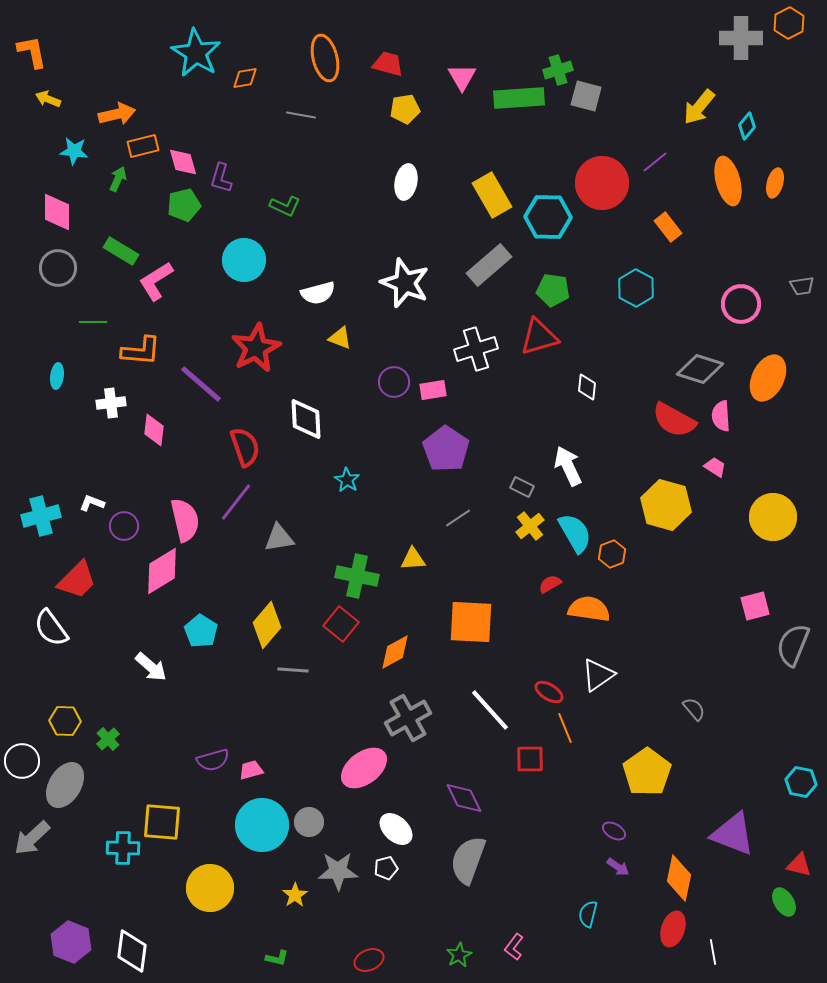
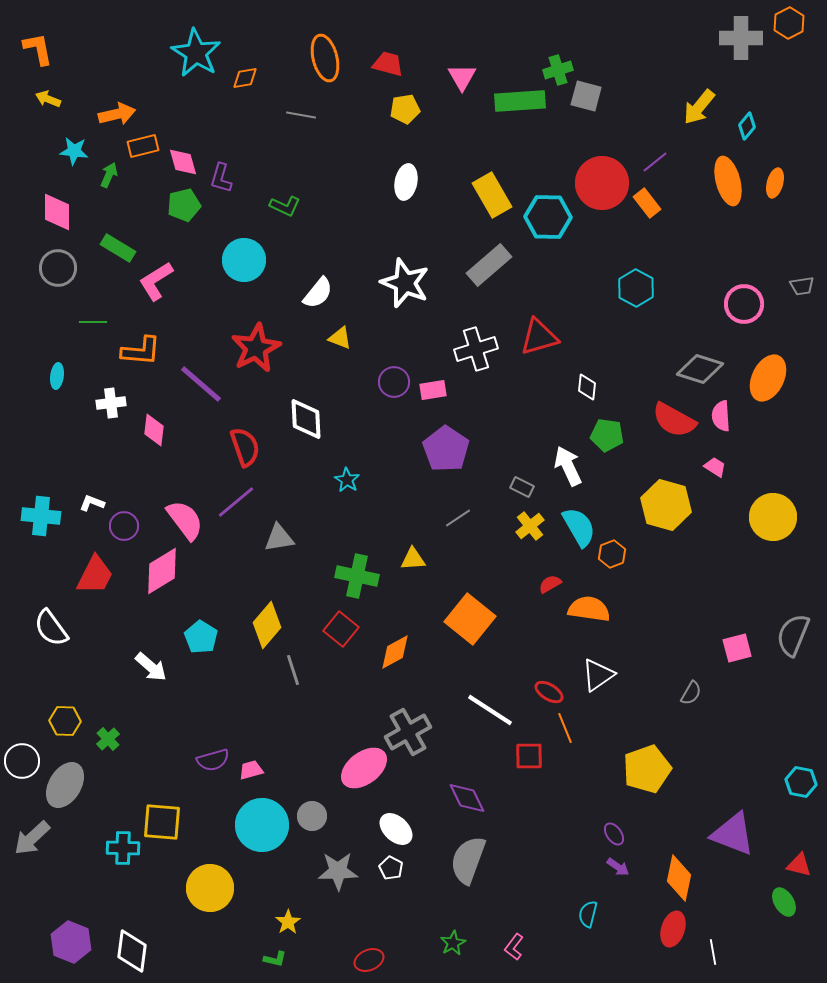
orange L-shape at (32, 52): moved 6 px right, 3 px up
green rectangle at (519, 98): moved 1 px right, 3 px down
green arrow at (118, 179): moved 9 px left, 4 px up
orange rectangle at (668, 227): moved 21 px left, 24 px up
green rectangle at (121, 251): moved 3 px left, 3 px up
green pentagon at (553, 290): moved 54 px right, 145 px down
white semicircle at (318, 293): rotated 36 degrees counterclockwise
pink circle at (741, 304): moved 3 px right
purple line at (236, 502): rotated 12 degrees clockwise
cyan cross at (41, 516): rotated 21 degrees clockwise
pink semicircle at (185, 520): rotated 24 degrees counterclockwise
cyan semicircle at (575, 533): moved 4 px right, 6 px up
red trapezoid at (77, 580): moved 18 px right, 5 px up; rotated 18 degrees counterclockwise
pink square at (755, 606): moved 18 px left, 42 px down
orange square at (471, 622): moved 1 px left, 3 px up; rotated 36 degrees clockwise
red square at (341, 624): moved 5 px down
cyan pentagon at (201, 631): moved 6 px down
gray semicircle at (793, 645): moved 10 px up
gray line at (293, 670): rotated 68 degrees clockwise
gray semicircle at (694, 709): moved 3 px left, 16 px up; rotated 70 degrees clockwise
white line at (490, 710): rotated 15 degrees counterclockwise
gray cross at (408, 718): moved 14 px down
red square at (530, 759): moved 1 px left, 3 px up
yellow pentagon at (647, 772): moved 3 px up; rotated 15 degrees clockwise
purple diamond at (464, 798): moved 3 px right
gray circle at (309, 822): moved 3 px right, 6 px up
purple ellipse at (614, 831): moved 3 px down; rotated 25 degrees clockwise
white pentagon at (386, 868): moved 5 px right; rotated 30 degrees counterclockwise
yellow star at (295, 895): moved 7 px left, 27 px down
green star at (459, 955): moved 6 px left, 12 px up
green L-shape at (277, 958): moved 2 px left, 1 px down
